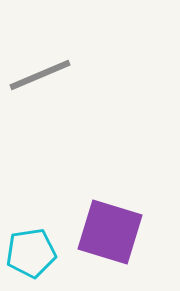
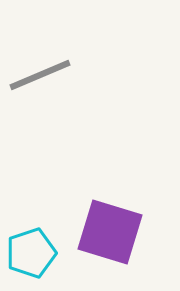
cyan pentagon: rotated 9 degrees counterclockwise
